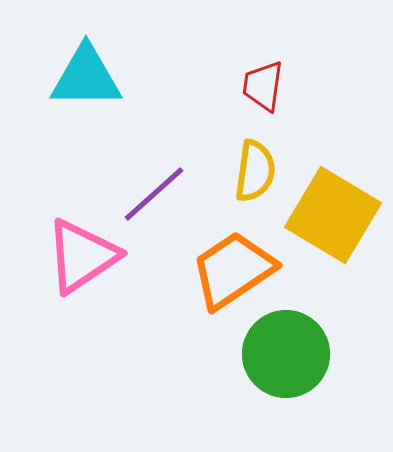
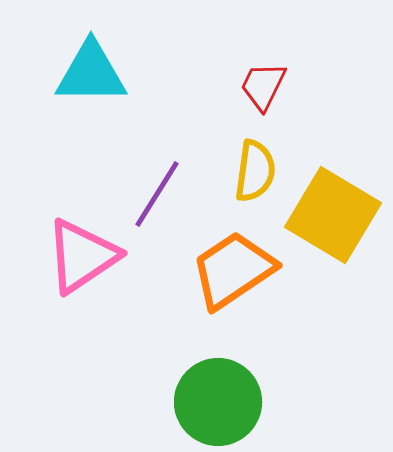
cyan triangle: moved 5 px right, 4 px up
red trapezoid: rotated 18 degrees clockwise
purple line: moved 3 px right; rotated 16 degrees counterclockwise
green circle: moved 68 px left, 48 px down
